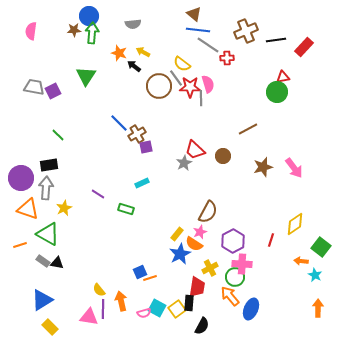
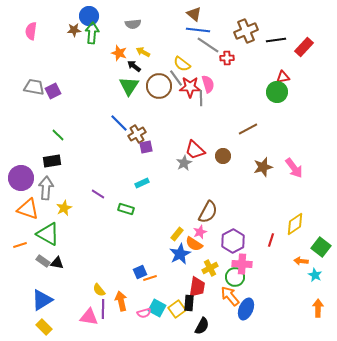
green triangle at (86, 76): moved 43 px right, 10 px down
black rectangle at (49, 165): moved 3 px right, 4 px up
blue ellipse at (251, 309): moved 5 px left
yellow rectangle at (50, 327): moved 6 px left
